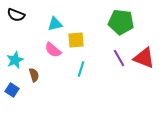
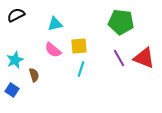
black semicircle: rotated 132 degrees clockwise
yellow square: moved 3 px right, 6 px down
